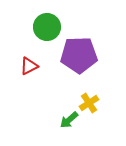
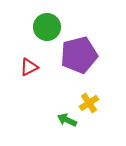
purple pentagon: rotated 12 degrees counterclockwise
red triangle: moved 1 px down
green arrow: moved 2 px left; rotated 66 degrees clockwise
